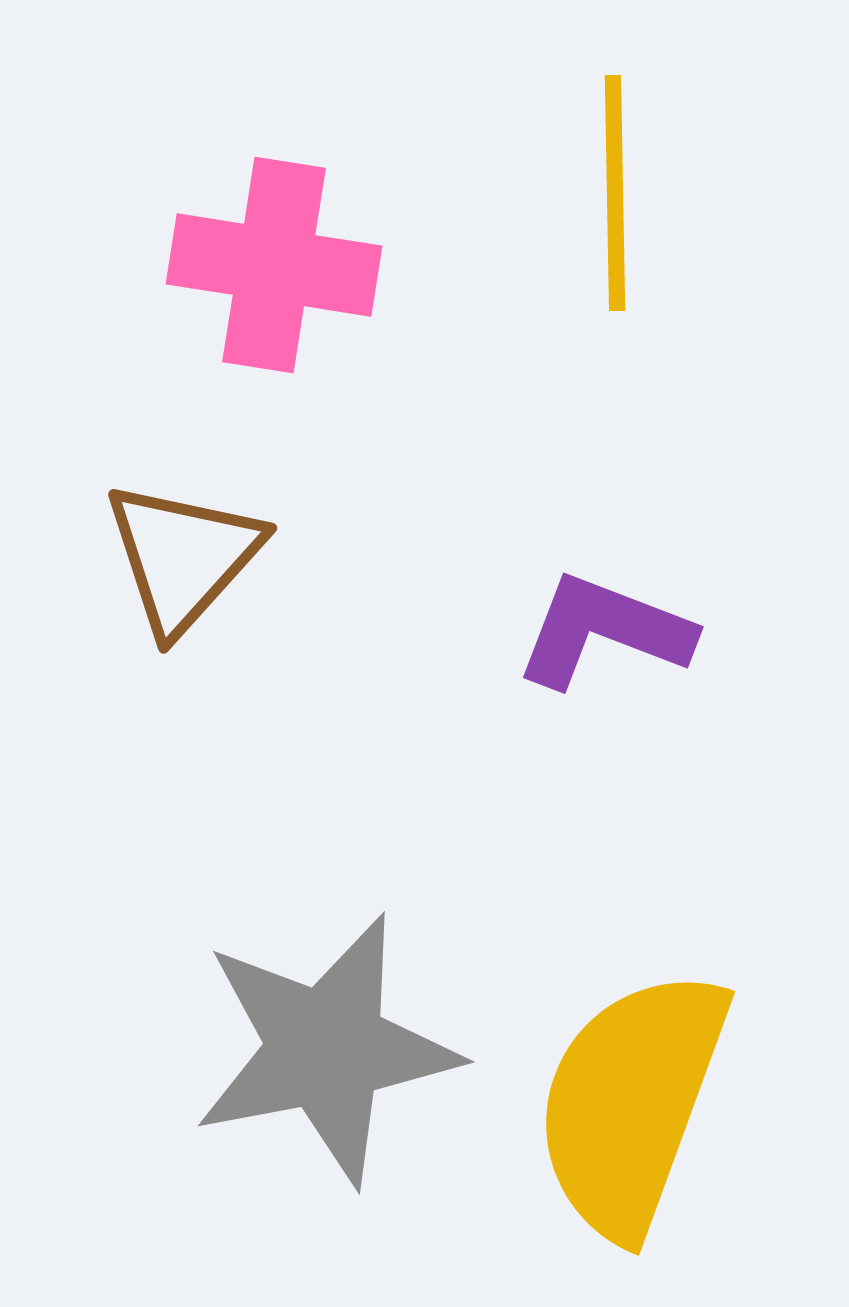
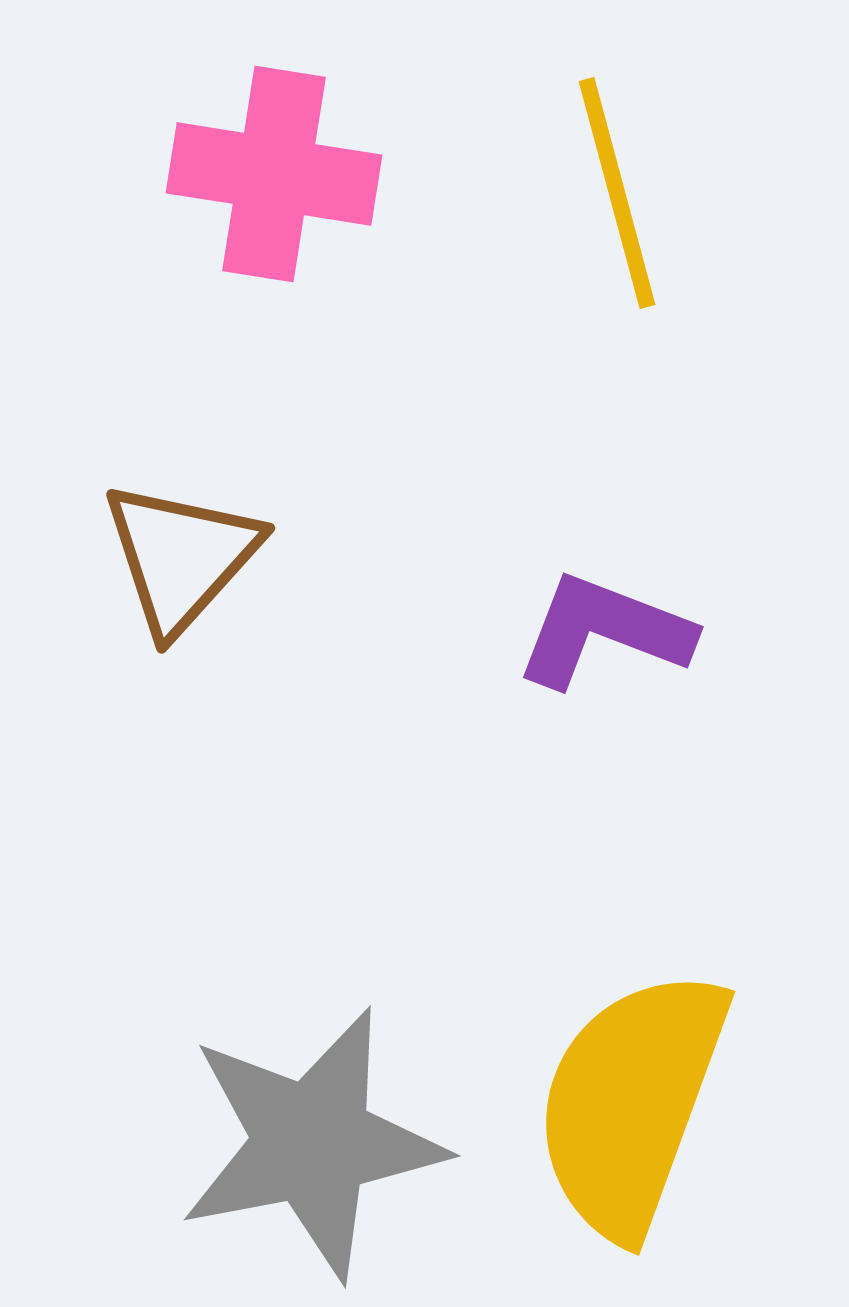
yellow line: moved 2 px right; rotated 14 degrees counterclockwise
pink cross: moved 91 px up
brown triangle: moved 2 px left
gray star: moved 14 px left, 94 px down
